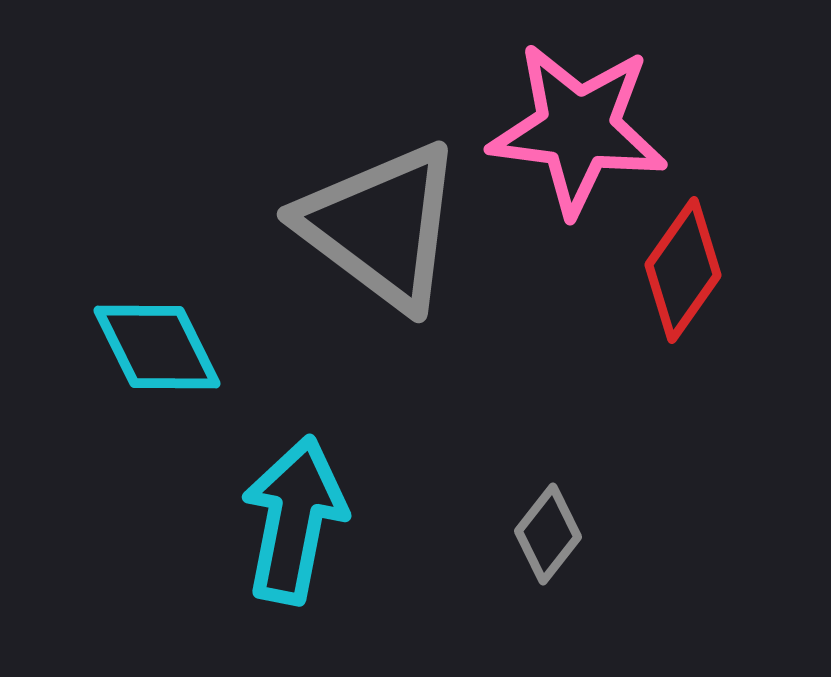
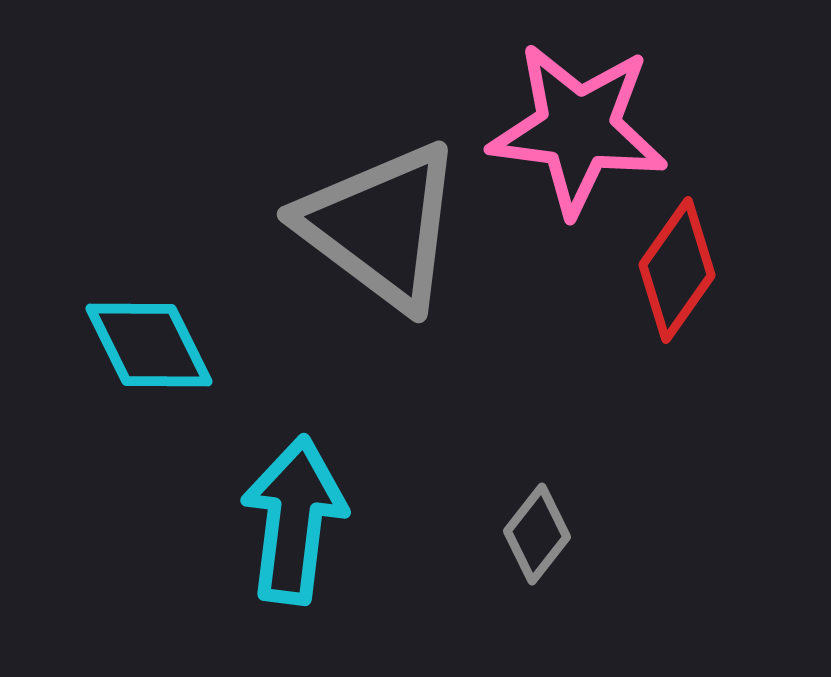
red diamond: moved 6 px left
cyan diamond: moved 8 px left, 2 px up
cyan arrow: rotated 4 degrees counterclockwise
gray diamond: moved 11 px left
